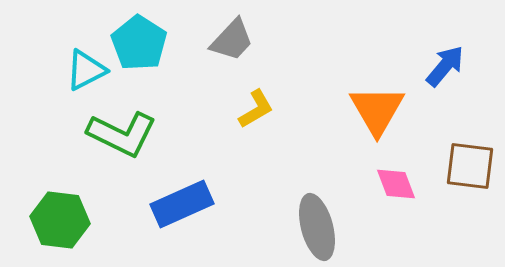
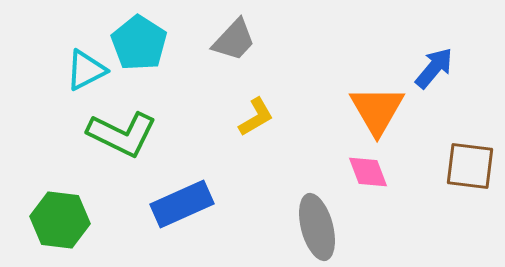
gray trapezoid: moved 2 px right
blue arrow: moved 11 px left, 2 px down
yellow L-shape: moved 8 px down
pink diamond: moved 28 px left, 12 px up
